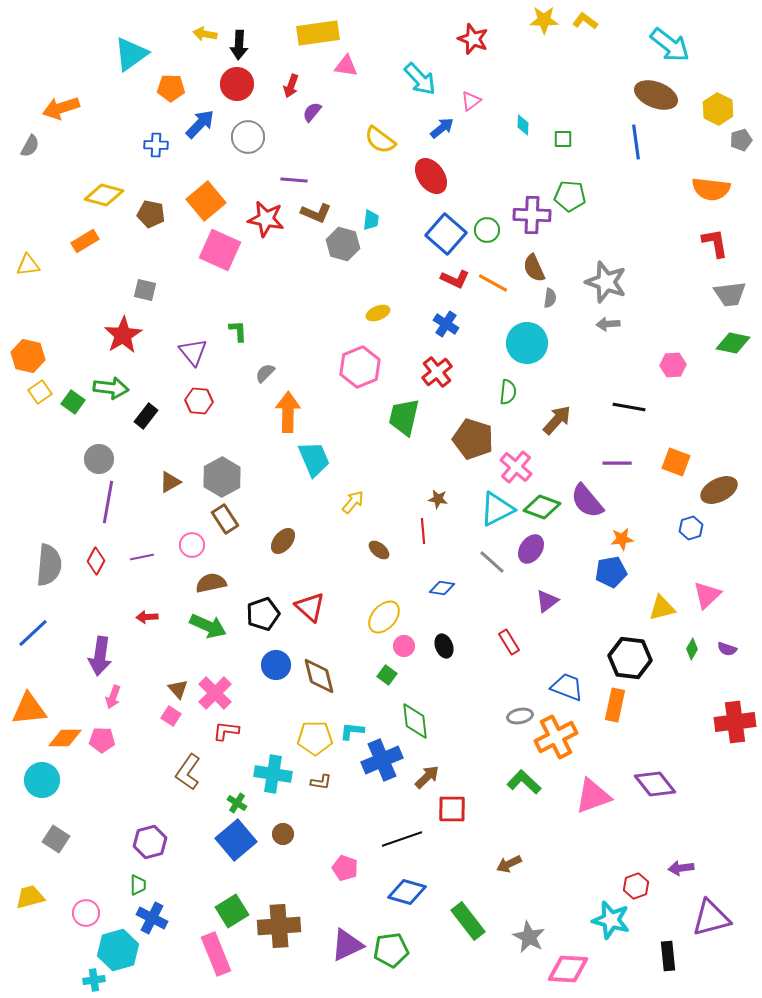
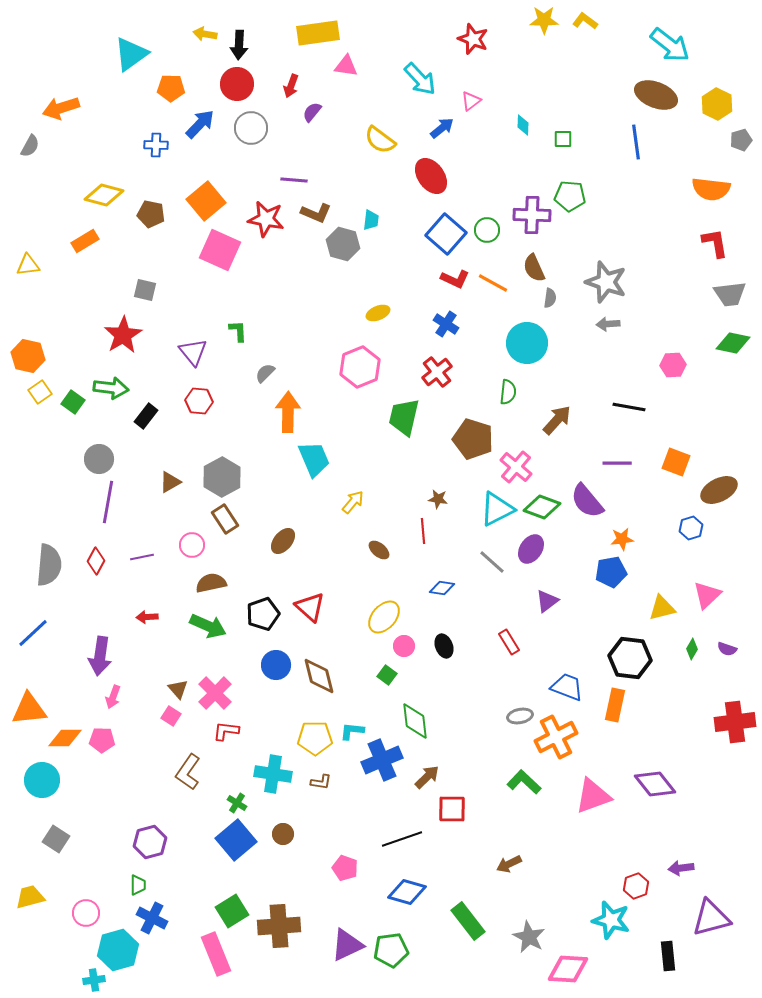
yellow hexagon at (718, 109): moved 1 px left, 5 px up
gray circle at (248, 137): moved 3 px right, 9 px up
